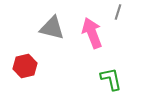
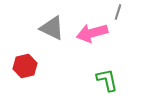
gray triangle: rotated 12 degrees clockwise
pink arrow: rotated 84 degrees counterclockwise
green L-shape: moved 4 px left, 1 px down
